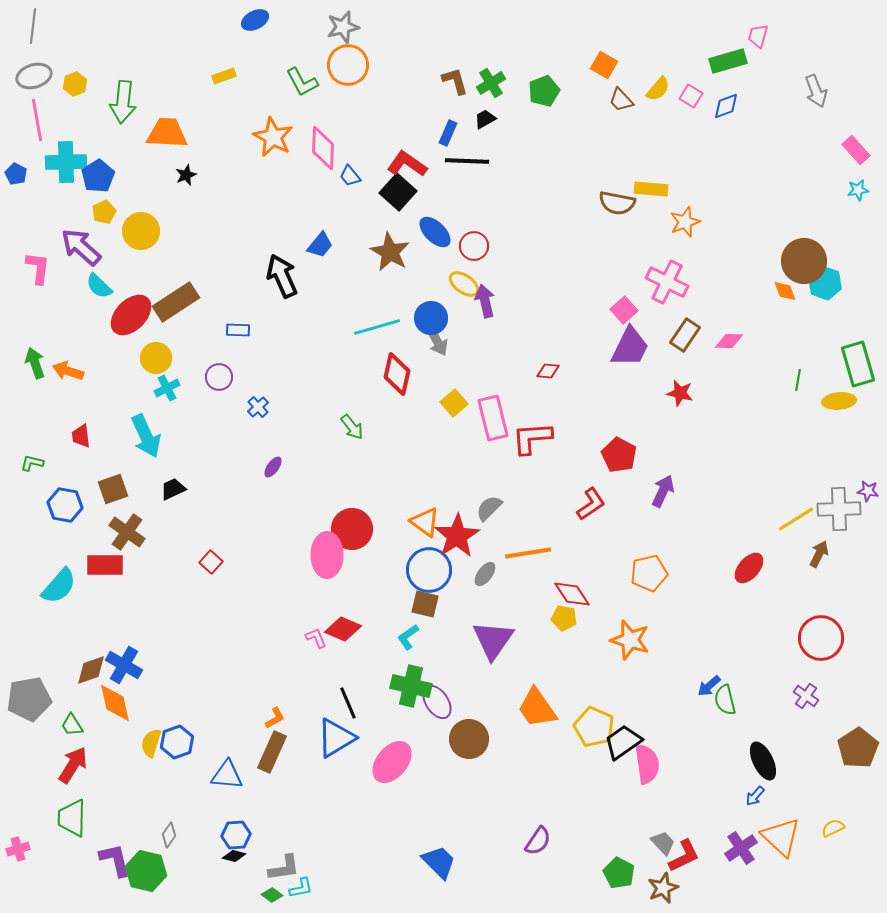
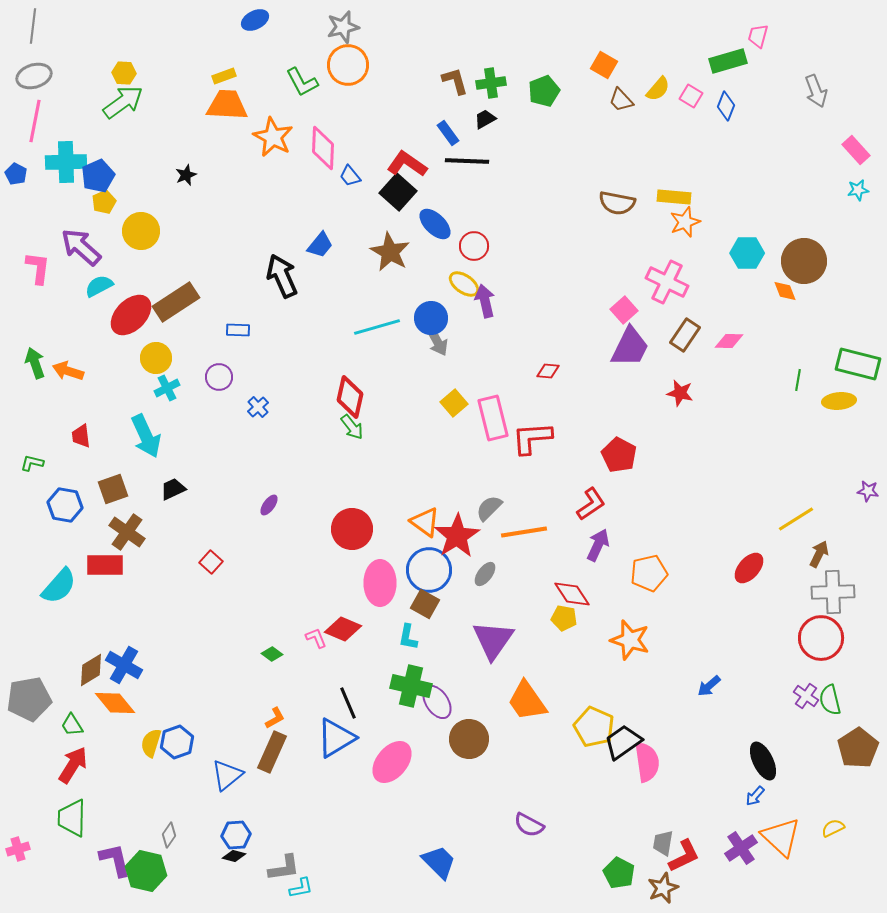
green cross at (491, 83): rotated 24 degrees clockwise
yellow hexagon at (75, 84): moved 49 px right, 11 px up; rotated 25 degrees clockwise
green arrow at (123, 102): rotated 132 degrees counterclockwise
blue diamond at (726, 106): rotated 48 degrees counterclockwise
pink line at (37, 120): moved 2 px left, 1 px down; rotated 21 degrees clockwise
orange trapezoid at (167, 133): moved 60 px right, 28 px up
blue rectangle at (448, 133): rotated 60 degrees counterclockwise
blue pentagon at (98, 176): rotated 8 degrees clockwise
yellow rectangle at (651, 189): moved 23 px right, 8 px down
yellow pentagon at (104, 212): moved 10 px up
blue ellipse at (435, 232): moved 8 px up
cyan hexagon at (825, 283): moved 78 px left, 30 px up; rotated 20 degrees counterclockwise
cyan semicircle at (99, 286): rotated 108 degrees clockwise
green rectangle at (858, 364): rotated 60 degrees counterclockwise
red diamond at (397, 374): moved 47 px left, 23 px down
purple ellipse at (273, 467): moved 4 px left, 38 px down
purple arrow at (663, 491): moved 65 px left, 54 px down
gray cross at (839, 509): moved 6 px left, 83 px down
orange line at (528, 553): moved 4 px left, 21 px up
pink ellipse at (327, 555): moved 53 px right, 28 px down
brown square at (425, 604): rotated 16 degrees clockwise
cyan L-shape at (408, 637): rotated 44 degrees counterclockwise
brown diamond at (91, 670): rotated 12 degrees counterclockwise
green semicircle at (725, 700): moved 105 px right
orange diamond at (115, 703): rotated 27 degrees counterclockwise
orange trapezoid at (537, 708): moved 10 px left, 7 px up
pink semicircle at (647, 764): moved 2 px up
blue triangle at (227, 775): rotated 44 degrees counterclockwise
purple semicircle at (538, 841): moved 9 px left, 16 px up; rotated 84 degrees clockwise
gray trapezoid at (663, 843): rotated 128 degrees counterclockwise
green diamond at (272, 895): moved 241 px up
